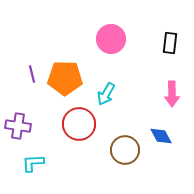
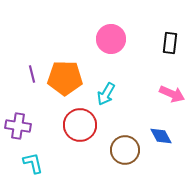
pink arrow: rotated 65 degrees counterclockwise
red circle: moved 1 px right, 1 px down
cyan L-shape: rotated 80 degrees clockwise
